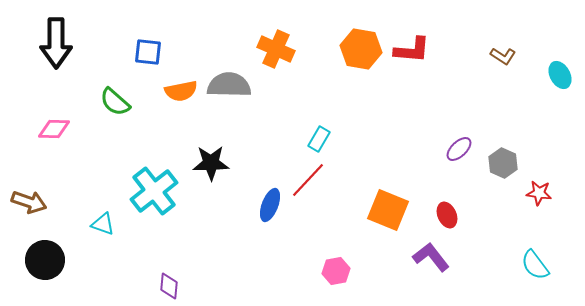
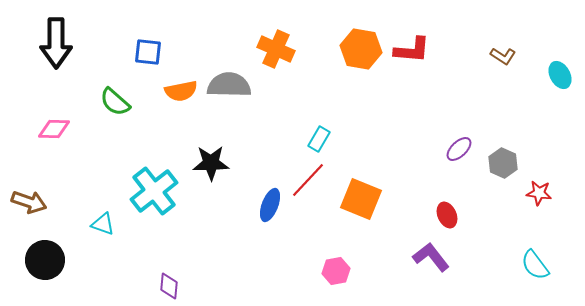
orange square: moved 27 px left, 11 px up
